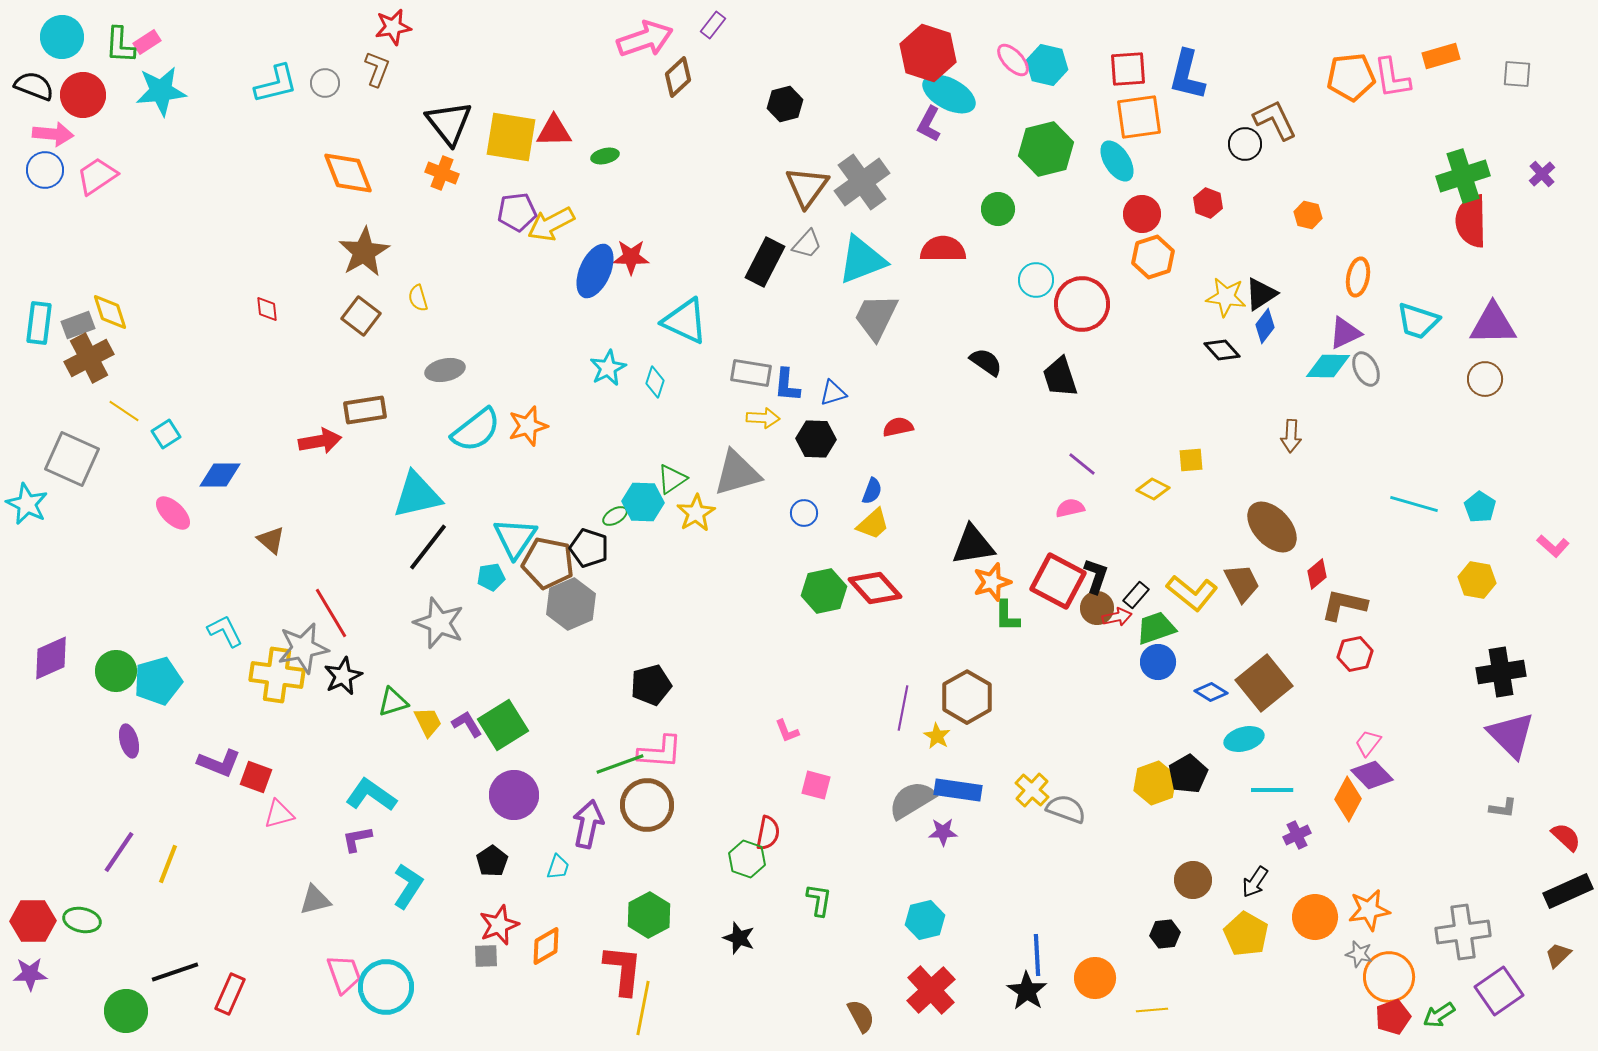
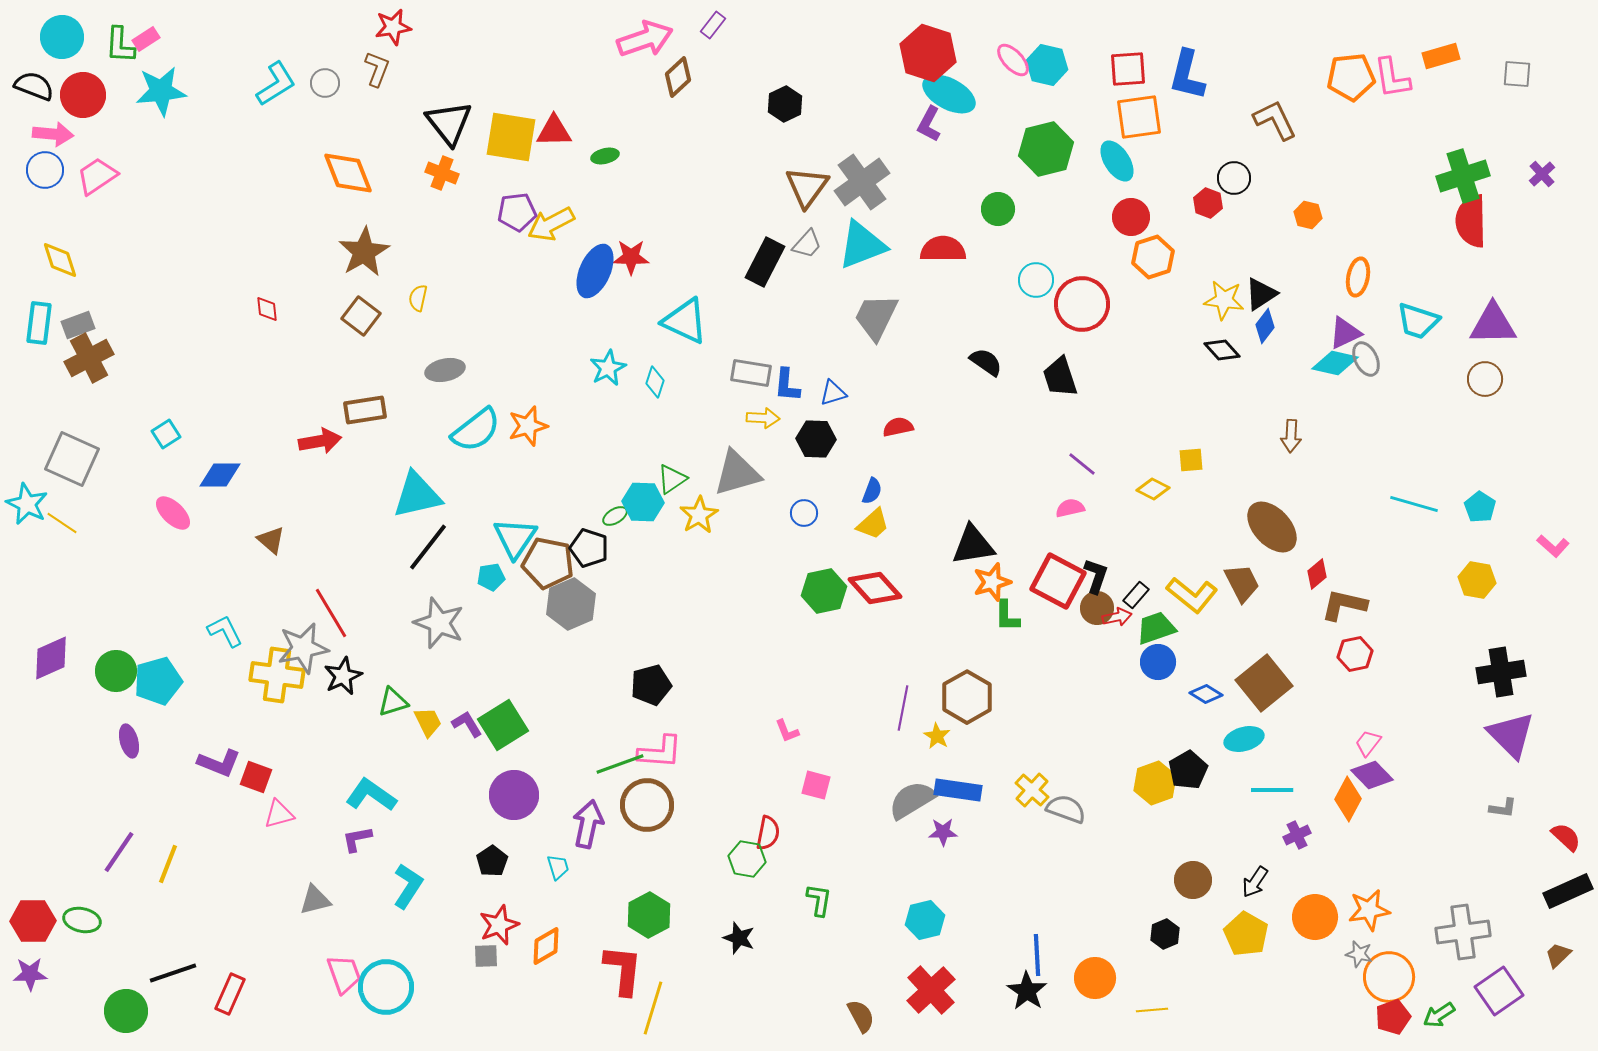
pink rectangle at (147, 42): moved 1 px left, 3 px up
cyan L-shape at (276, 84): rotated 18 degrees counterclockwise
black hexagon at (785, 104): rotated 12 degrees counterclockwise
black circle at (1245, 144): moved 11 px left, 34 px down
red circle at (1142, 214): moved 11 px left, 3 px down
cyan triangle at (862, 260): moved 15 px up
yellow star at (1226, 297): moved 2 px left, 3 px down
yellow semicircle at (418, 298): rotated 28 degrees clockwise
yellow diamond at (110, 312): moved 50 px left, 52 px up
cyan diamond at (1328, 366): moved 7 px right, 3 px up; rotated 12 degrees clockwise
gray ellipse at (1366, 369): moved 10 px up
yellow line at (124, 411): moved 62 px left, 112 px down
yellow star at (696, 513): moved 3 px right, 2 px down
yellow L-shape at (1192, 593): moved 2 px down
blue diamond at (1211, 692): moved 5 px left, 2 px down
black pentagon at (1188, 774): moved 4 px up
green hexagon at (747, 859): rotated 9 degrees counterclockwise
cyan trapezoid at (558, 867): rotated 36 degrees counterclockwise
black hexagon at (1165, 934): rotated 16 degrees counterclockwise
black line at (175, 972): moved 2 px left, 1 px down
yellow line at (643, 1008): moved 10 px right; rotated 6 degrees clockwise
